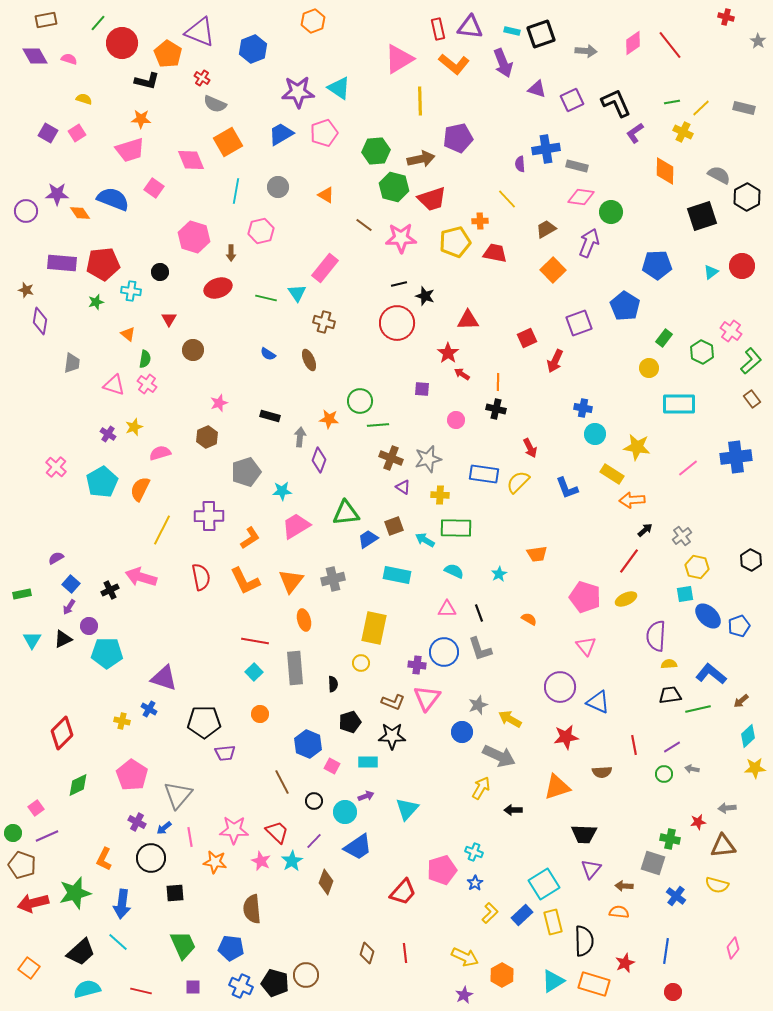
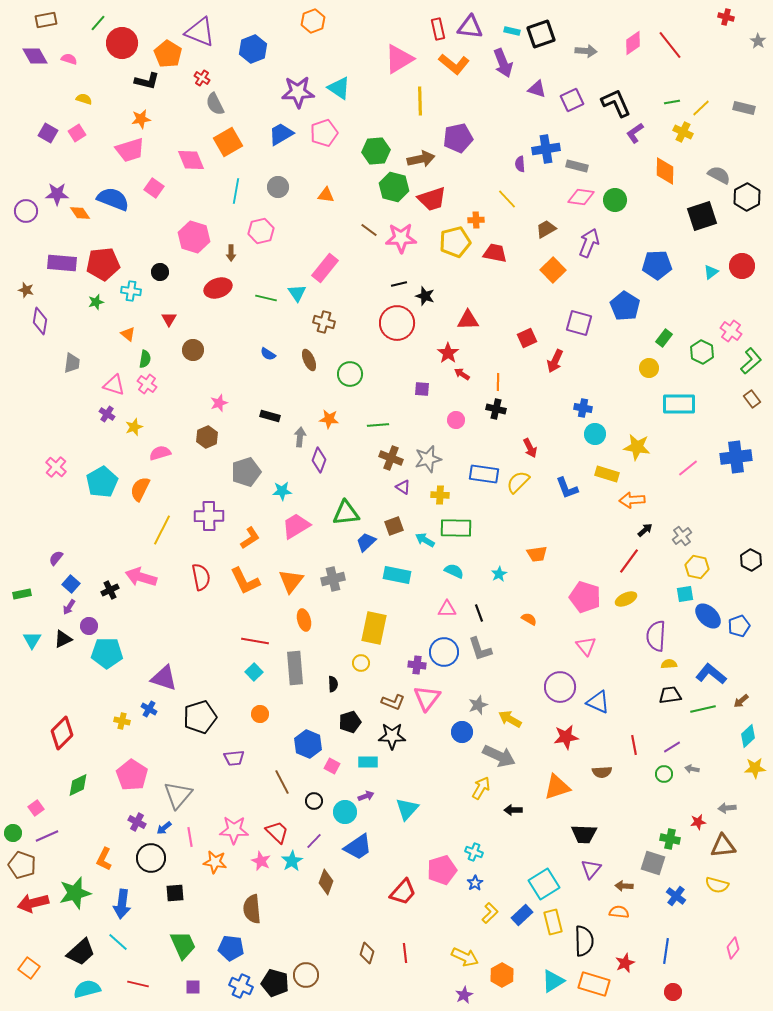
gray semicircle at (215, 104): rotated 40 degrees clockwise
orange star at (141, 119): rotated 12 degrees counterclockwise
orange triangle at (326, 195): rotated 24 degrees counterclockwise
green circle at (611, 212): moved 4 px right, 12 px up
orange cross at (480, 221): moved 4 px left, 1 px up
brown line at (364, 225): moved 5 px right, 5 px down
purple square at (579, 323): rotated 36 degrees clockwise
green circle at (360, 401): moved 10 px left, 27 px up
purple cross at (108, 434): moved 1 px left, 20 px up
yellow rectangle at (612, 474): moved 5 px left; rotated 15 degrees counterclockwise
blue trapezoid at (368, 539): moved 2 px left, 3 px down; rotated 10 degrees counterclockwise
purple semicircle at (56, 558): rotated 21 degrees counterclockwise
green line at (698, 709): moved 5 px right
black pentagon at (204, 722): moved 4 px left, 5 px up; rotated 16 degrees counterclockwise
purple trapezoid at (225, 753): moved 9 px right, 5 px down
red line at (141, 991): moved 3 px left, 7 px up
